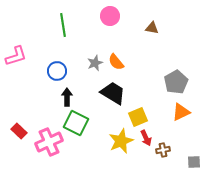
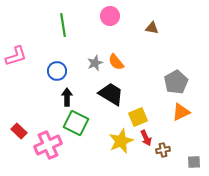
black trapezoid: moved 2 px left, 1 px down
pink cross: moved 1 px left, 3 px down
